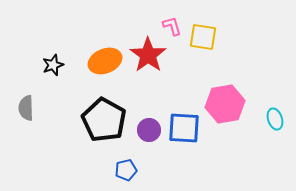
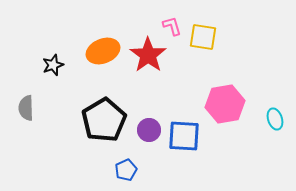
orange ellipse: moved 2 px left, 10 px up
black pentagon: rotated 12 degrees clockwise
blue square: moved 8 px down
blue pentagon: rotated 10 degrees counterclockwise
